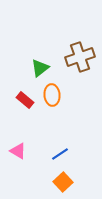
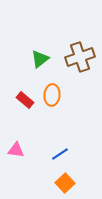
green triangle: moved 9 px up
orange ellipse: rotated 10 degrees clockwise
pink triangle: moved 2 px left, 1 px up; rotated 24 degrees counterclockwise
orange square: moved 2 px right, 1 px down
